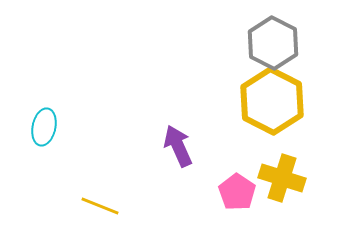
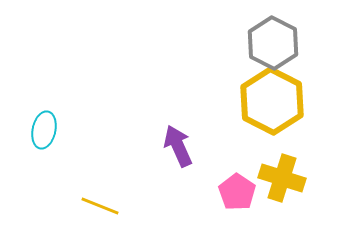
cyan ellipse: moved 3 px down
